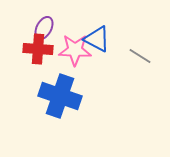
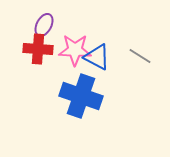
purple ellipse: moved 3 px up
blue triangle: moved 18 px down
blue cross: moved 21 px right
